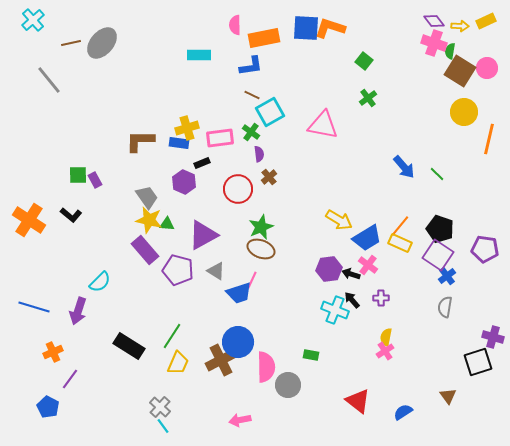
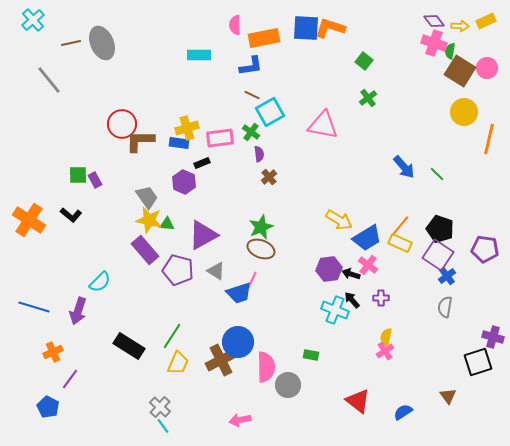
gray ellipse at (102, 43): rotated 64 degrees counterclockwise
red circle at (238, 189): moved 116 px left, 65 px up
